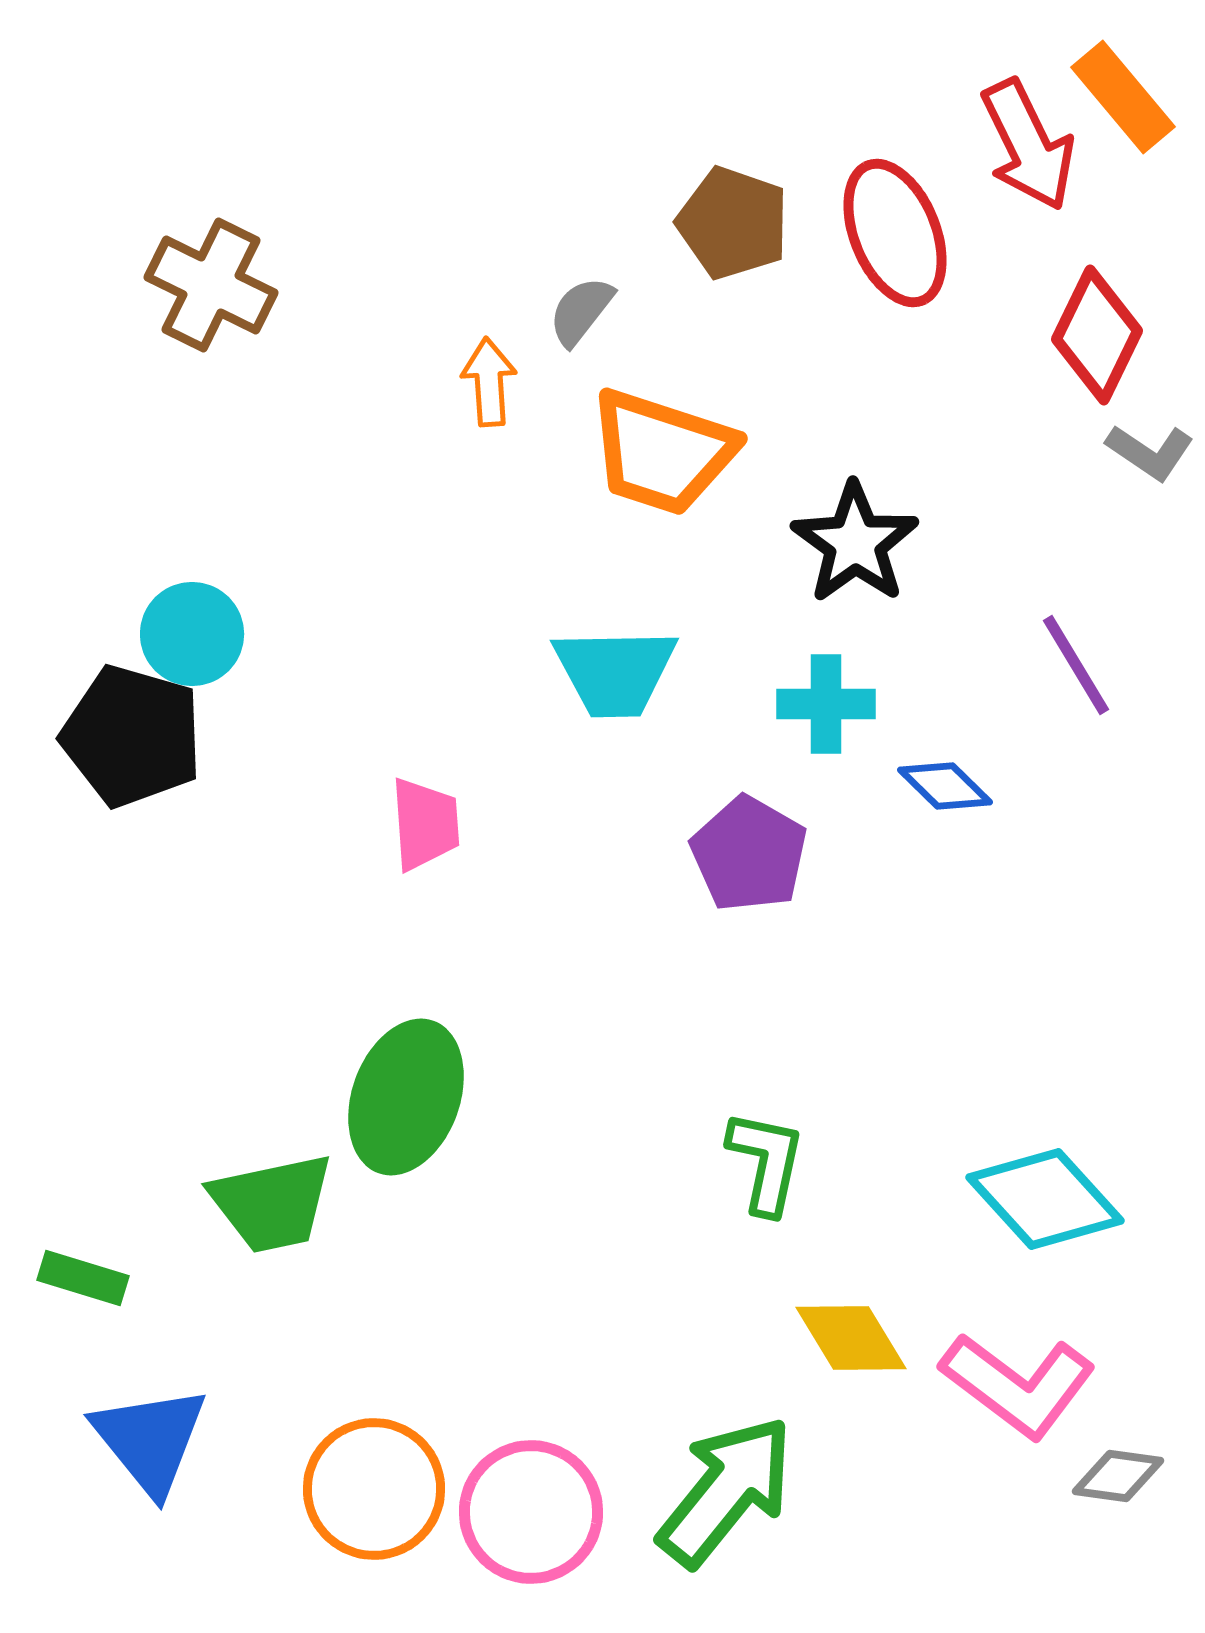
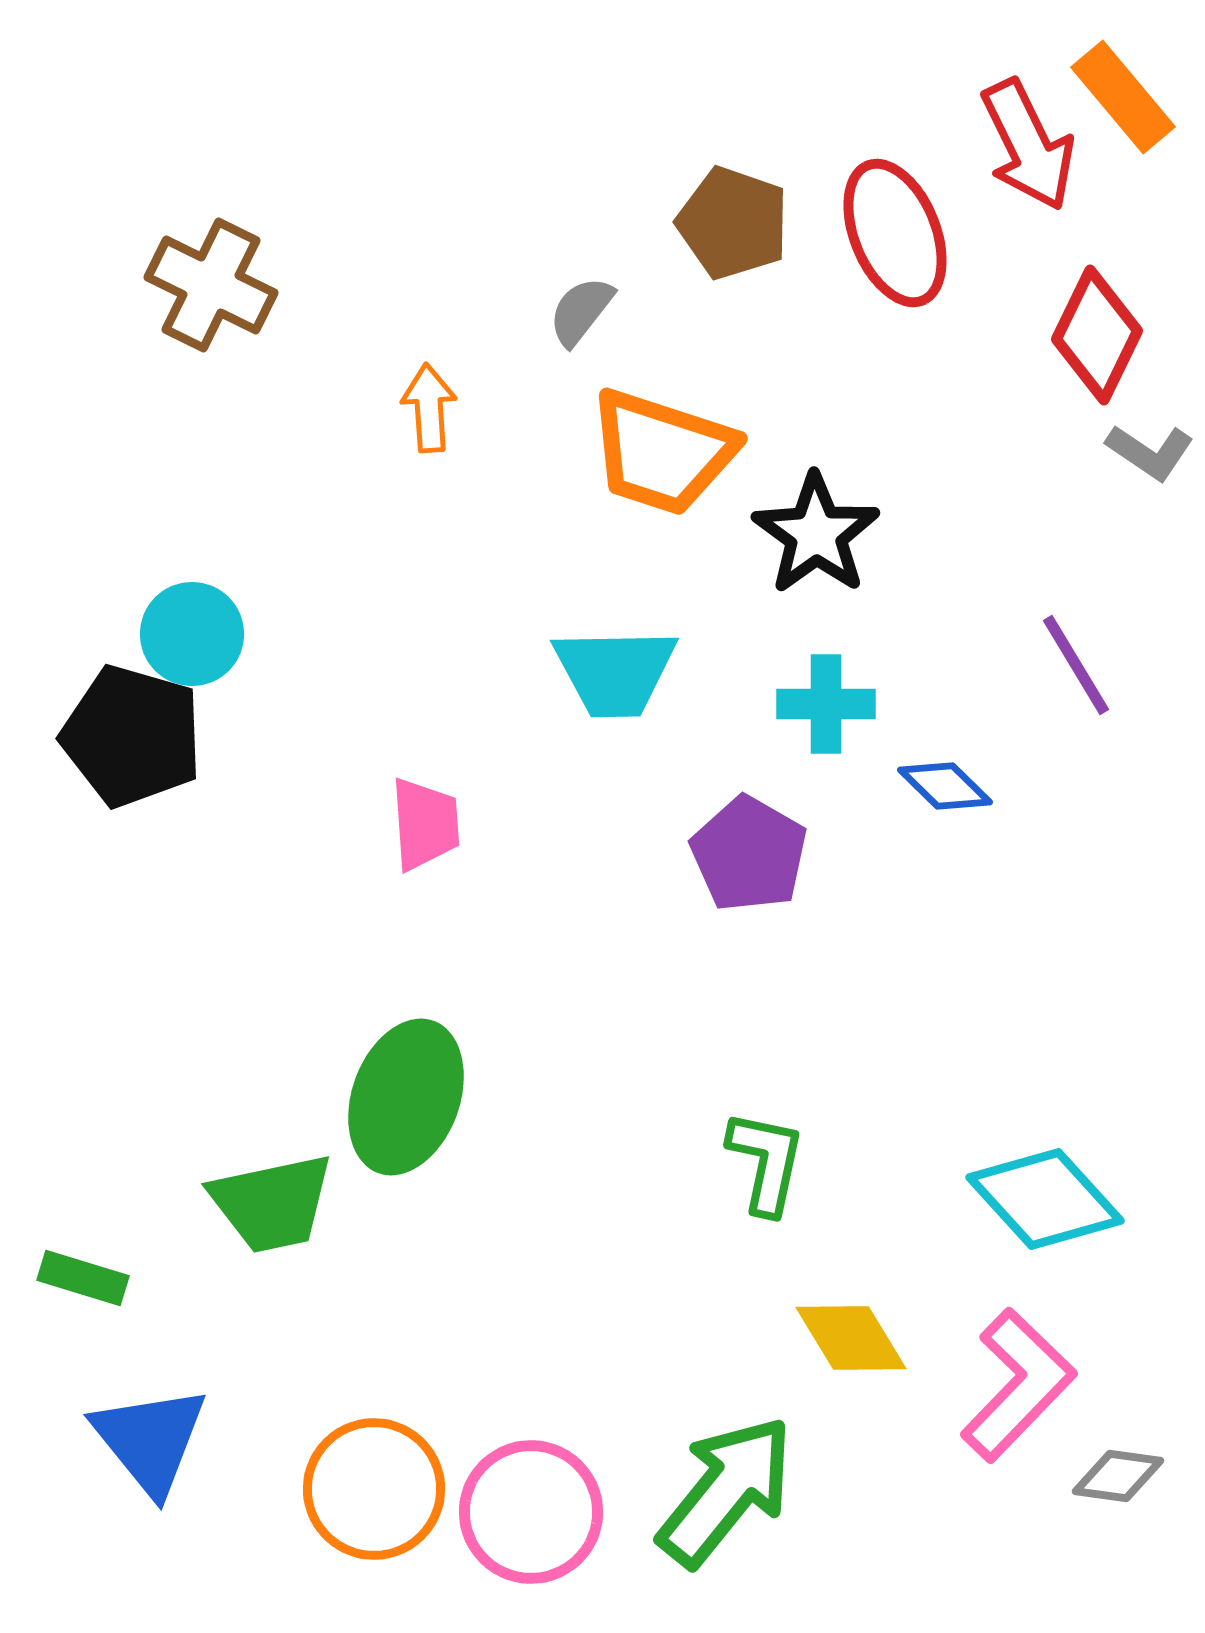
orange arrow: moved 60 px left, 26 px down
black star: moved 39 px left, 9 px up
pink L-shape: rotated 83 degrees counterclockwise
